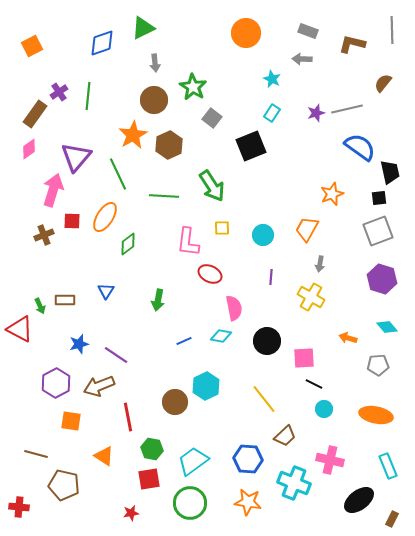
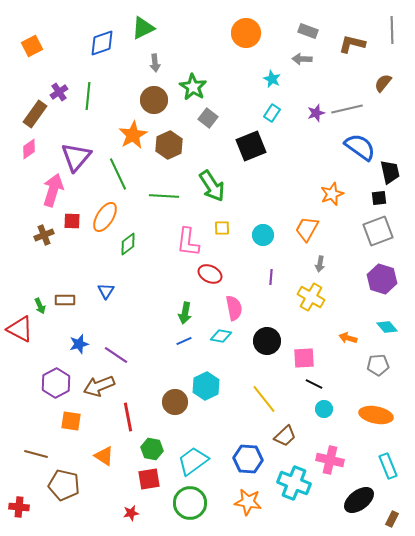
gray square at (212, 118): moved 4 px left
green arrow at (158, 300): moved 27 px right, 13 px down
